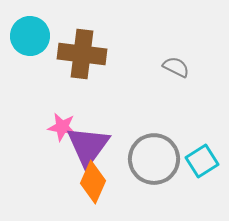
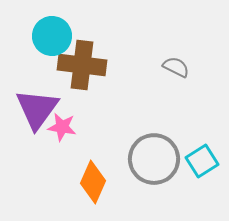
cyan circle: moved 22 px right
brown cross: moved 11 px down
purple triangle: moved 51 px left, 37 px up
